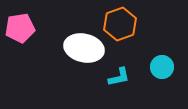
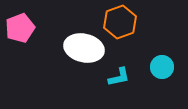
orange hexagon: moved 2 px up
pink pentagon: rotated 12 degrees counterclockwise
